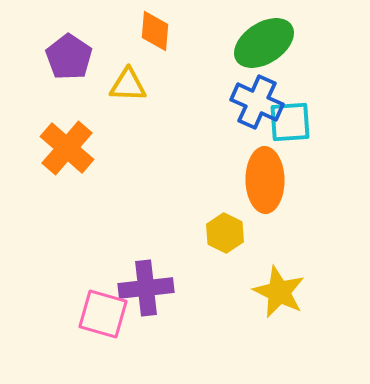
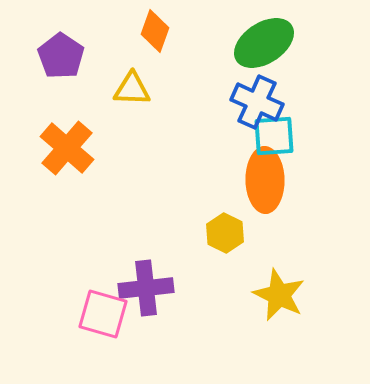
orange diamond: rotated 15 degrees clockwise
purple pentagon: moved 8 px left, 1 px up
yellow triangle: moved 4 px right, 4 px down
cyan square: moved 16 px left, 14 px down
yellow star: moved 3 px down
